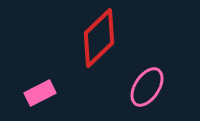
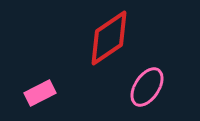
red diamond: moved 10 px right; rotated 10 degrees clockwise
